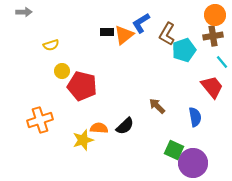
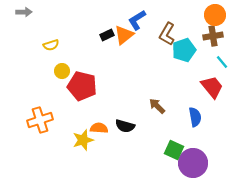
blue L-shape: moved 4 px left, 3 px up
black rectangle: moved 3 px down; rotated 24 degrees counterclockwise
black semicircle: rotated 60 degrees clockwise
